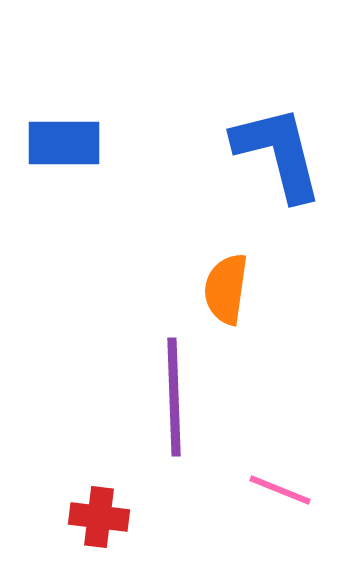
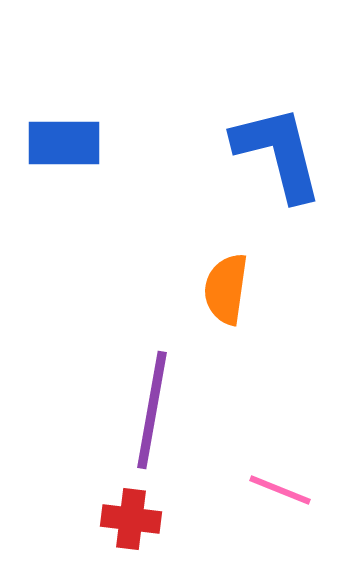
purple line: moved 22 px left, 13 px down; rotated 12 degrees clockwise
red cross: moved 32 px right, 2 px down
